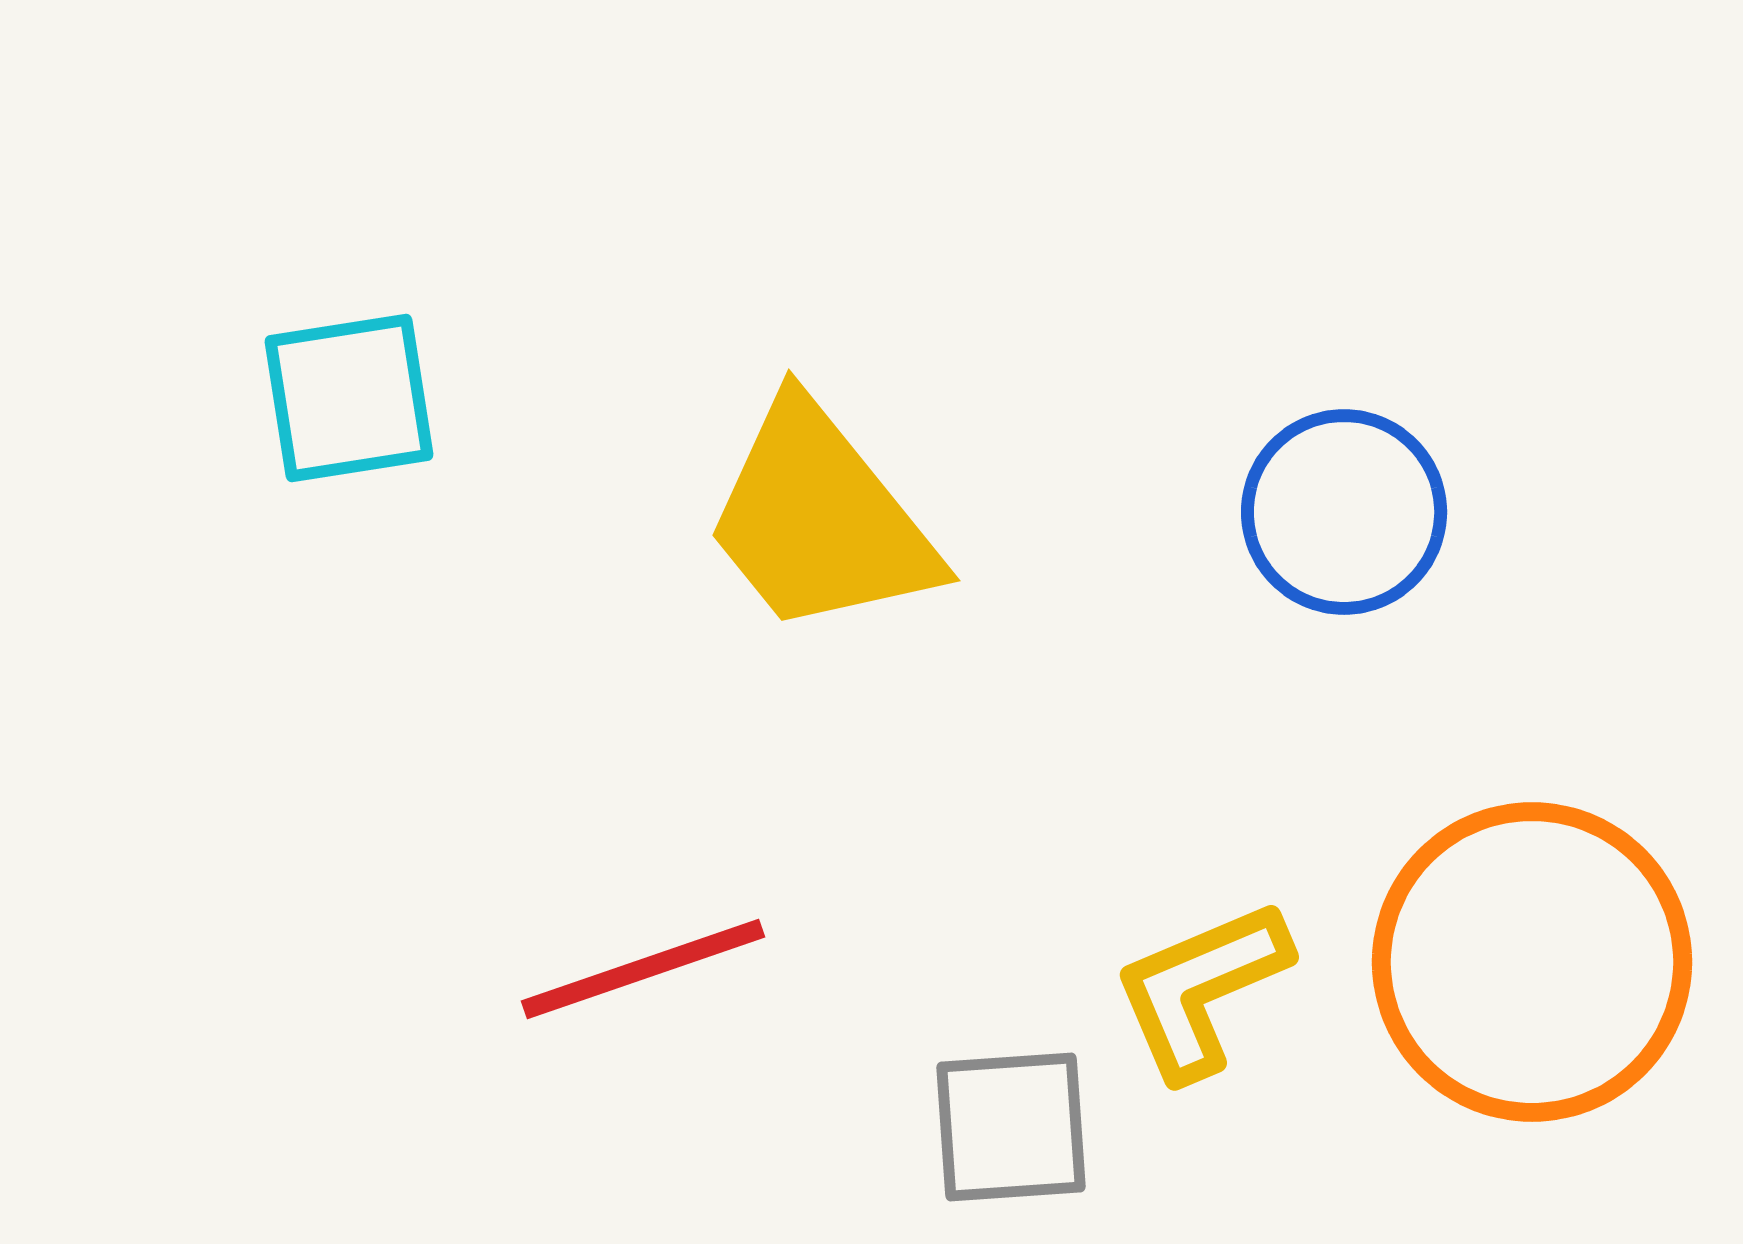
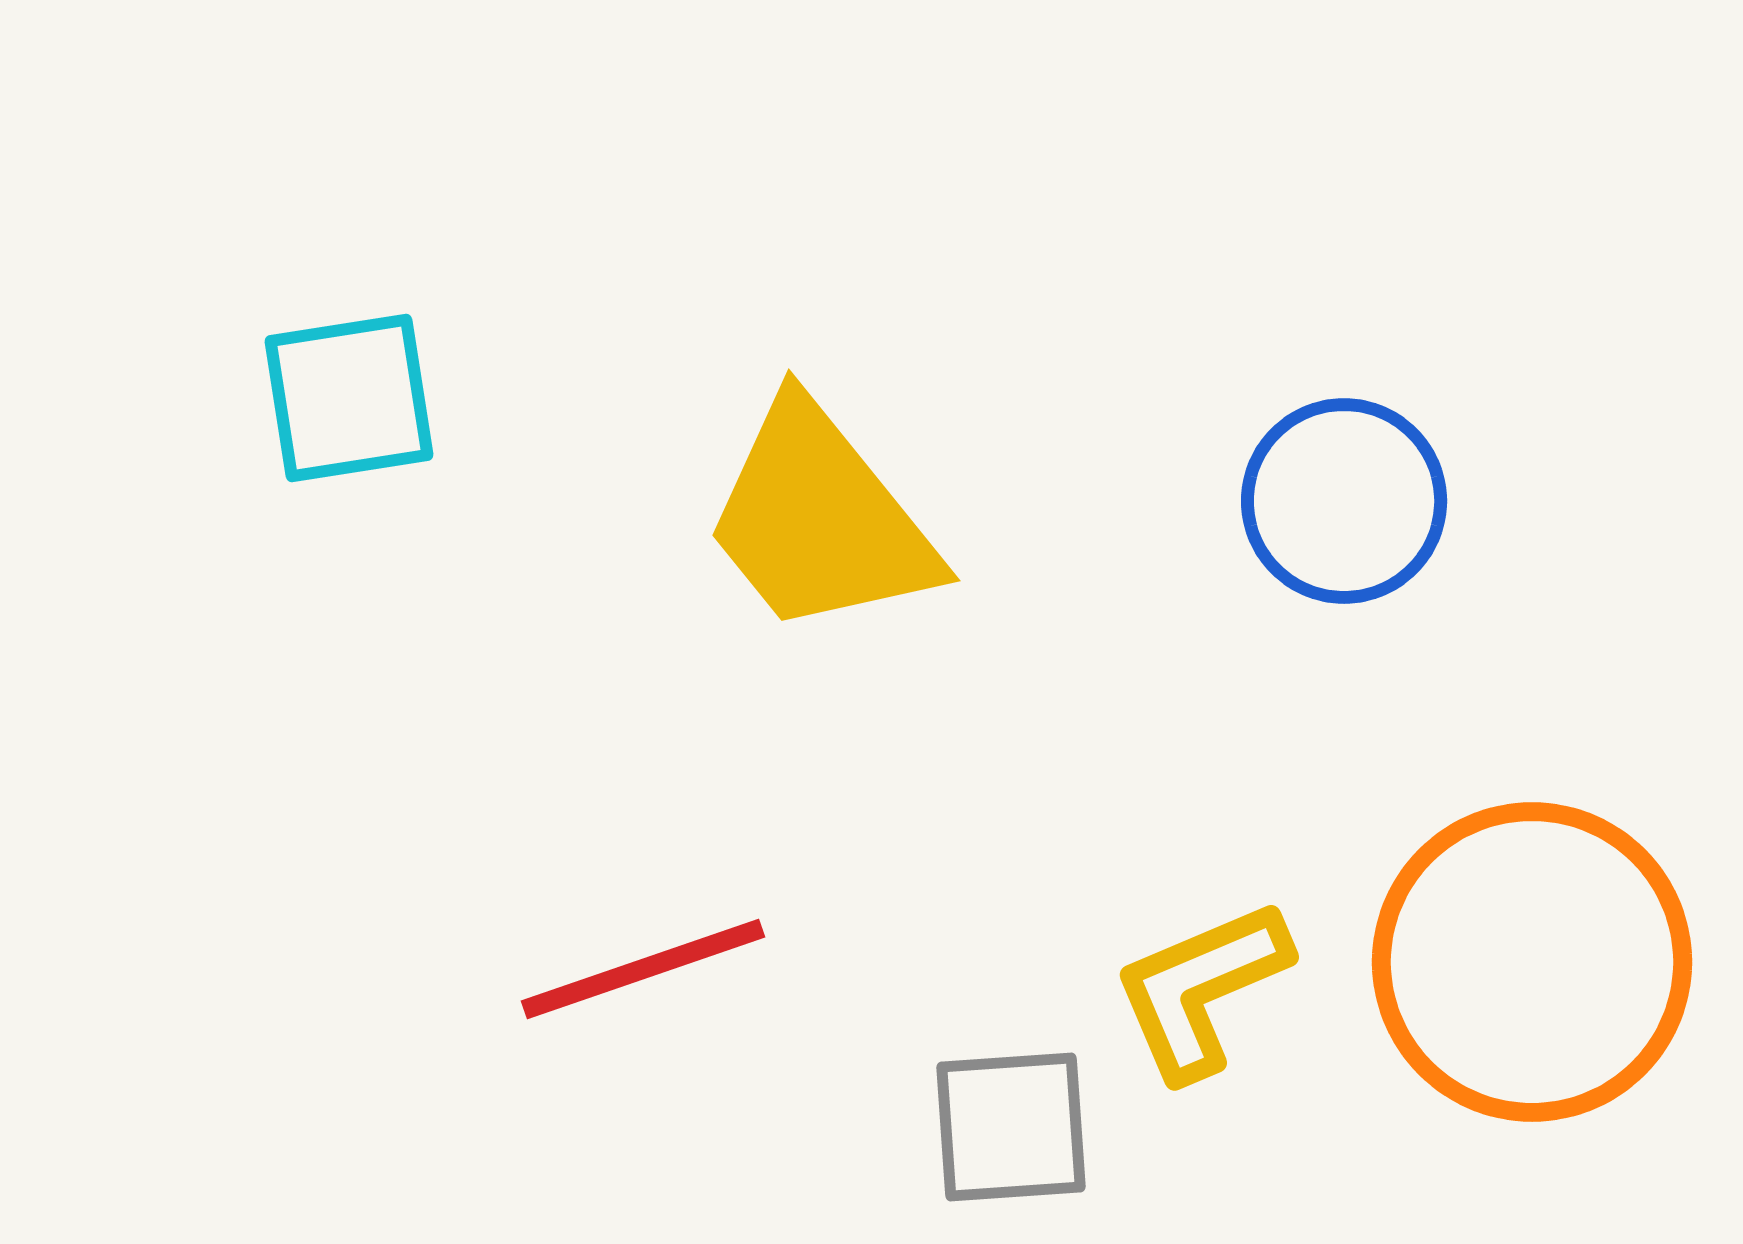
blue circle: moved 11 px up
